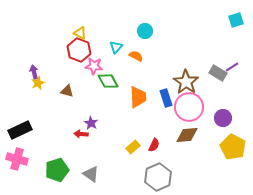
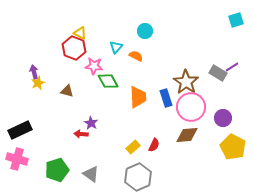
red hexagon: moved 5 px left, 2 px up
pink circle: moved 2 px right
gray hexagon: moved 20 px left
